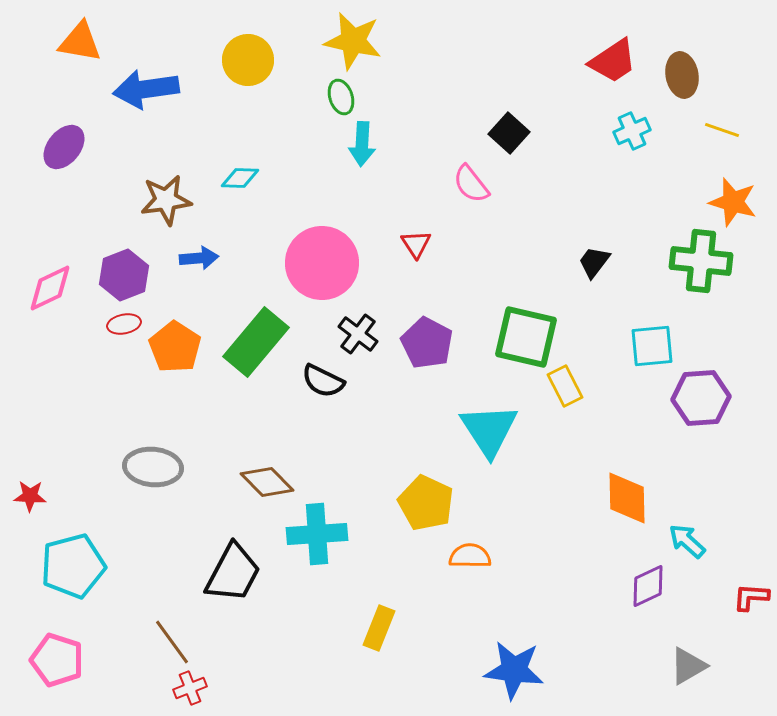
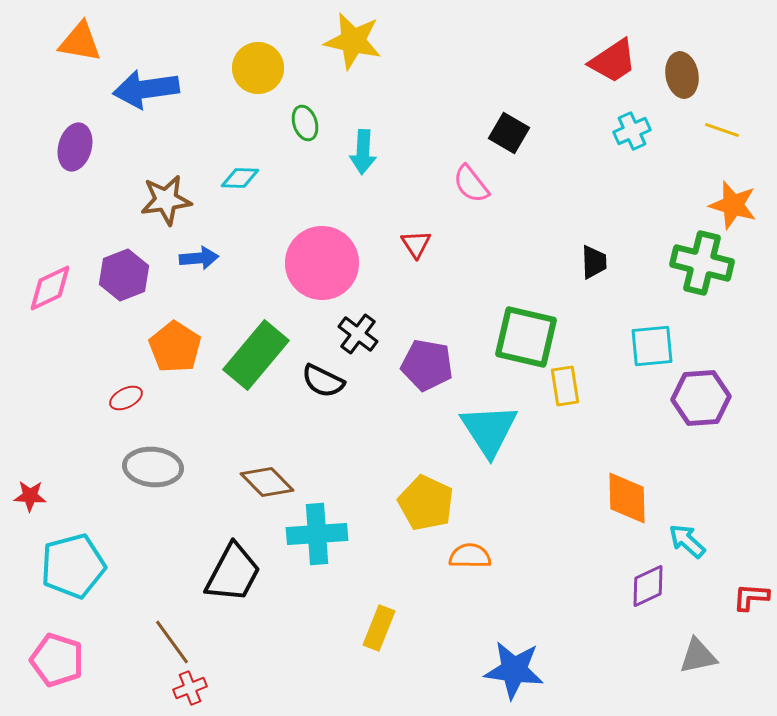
yellow circle at (248, 60): moved 10 px right, 8 px down
green ellipse at (341, 97): moved 36 px left, 26 px down
black square at (509, 133): rotated 12 degrees counterclockwise
cyan arrow at (362, 144): moved 1 px right, 8 px down
purple ellipse at (64, 147): moved 11 px right; rotated 24 degrees counterclockwise
orange star at (733, 202): moved 3 px down
green cross at (701, 261): moved 1 px right, 2 px down; rotated 8 degrees clockwise
black trapezoid at (594, 262): rotated 141 degrees clockwise
red ellipse at (124, 324): moved 2 px right, 74 px down; rotated 16 degrees counterclockwise
green rectangle at (256, 342): moved 13 px down
purple pentagon at (427, 343): moved 22 px down; rotated 18 degrees counterclockwise
yellow rectangle at (565, 386): rotated 18 degrees clockwise
gray triangle at (688, 666): moved 10 px right, 10 px up; rotated 18 degrees clockwise
